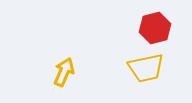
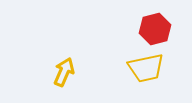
red hexagon: moved 1 px down
